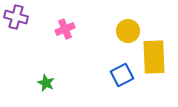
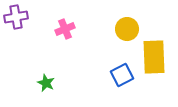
purple cross: rotated 25 degrees counterclockwise
yellow circle: moved 1 px left, 2 px up
